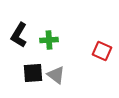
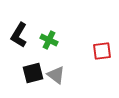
green cross: rotated 30 degrees clockwise
red square: rotated 30 degrees counterclockwise
black square: rotated 10 degrees counterclockwise
